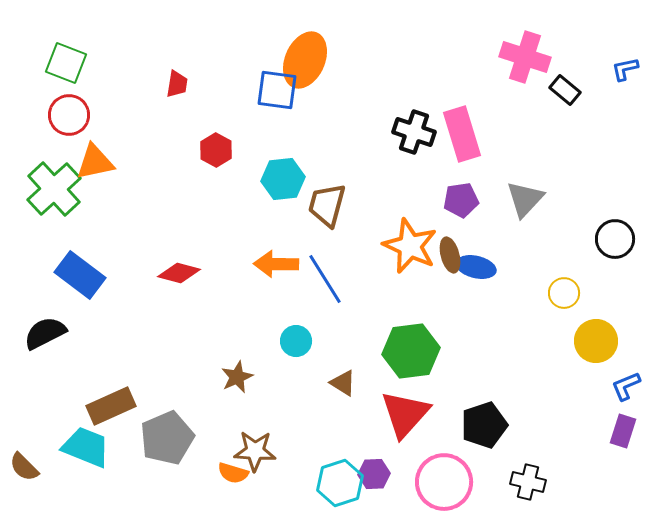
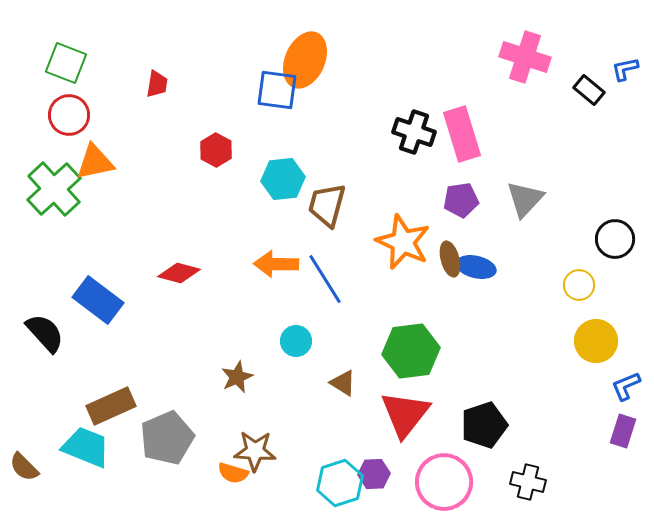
red trapezoid at (177, 84): moved 20 px left
black rectangle at (565, 90): moved 24 px right
orange star at (410, 246): moved 7 px left, 4 px up
brown ellipse at (450, 255): moved 4 px down
blue rectangle at (80, 275): moved 18 px right, 25 px down
yellow circle at (564, 293): moved 15 px right, 8 px up
black semicircle at (45, 333): rotated 75 degrees clockwise
red triangle at (405, 414): rotated 4 degrees counterclockwise
